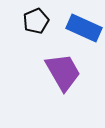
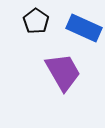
black pentagon: rotated 15 degrees counterclockwise
